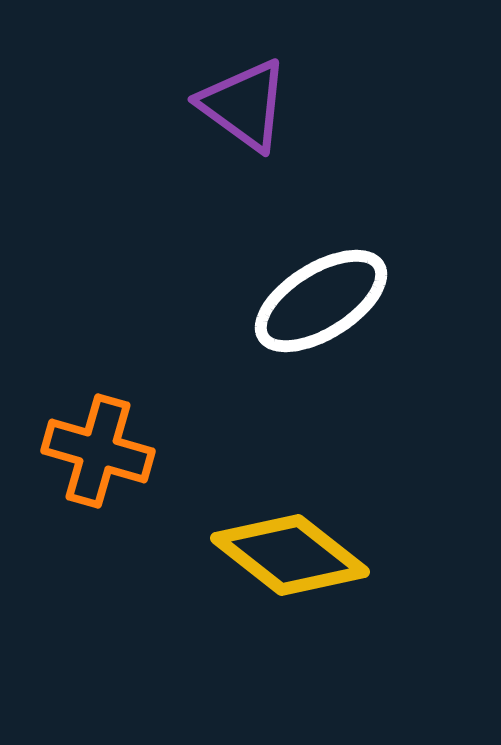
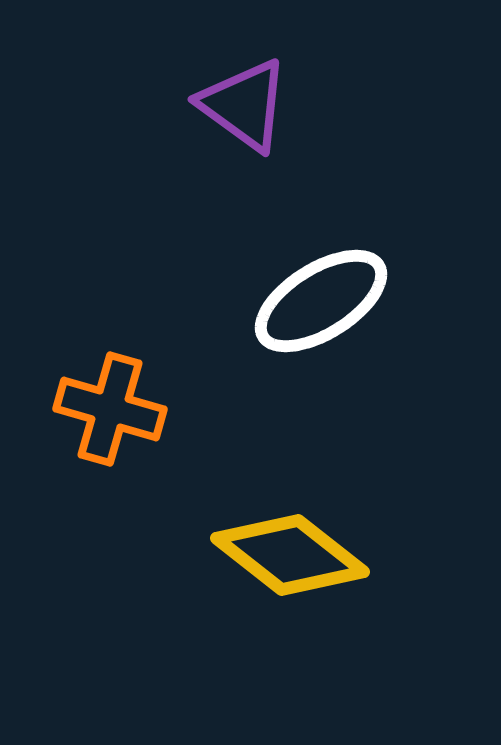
orange cross: moved 12 px right, 42 px up
